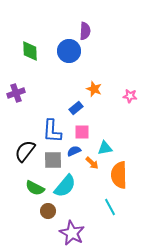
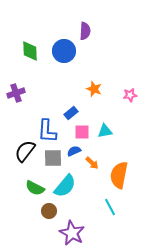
blue circle: moved 5 px left
pink star: moved 1 px up; rotated 16 degrees counterclockwise
blue rectangle: moved 5 px left, 5 px down
blue L-shape: moved 5 px left
cyan triangle: moved 17 px up
gray square: moved 2 px up
orange semicircle: rotated 12 degrees clockwise
brown circle: moved 1 px right
